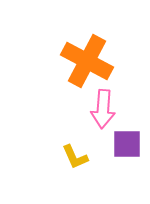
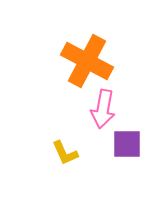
pink arrow: rotated 6 degrees clockwise
yellow L-shape: moved 10 px left, 4 px up
